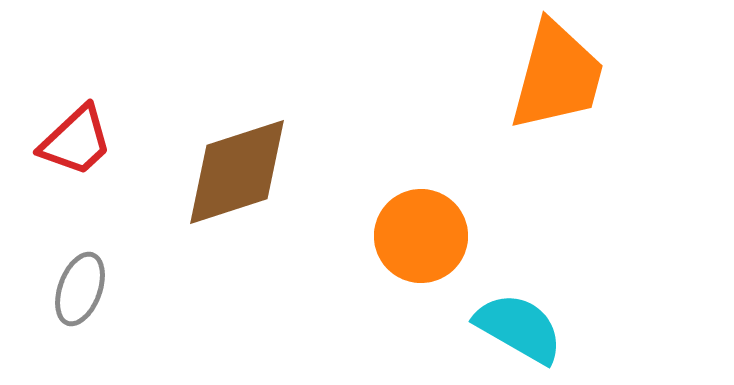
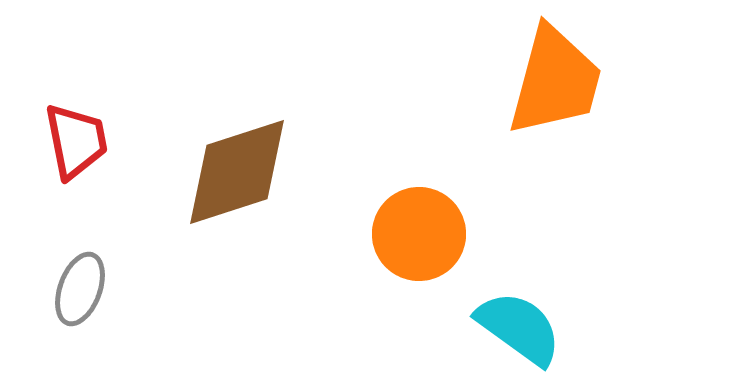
orange trapezoid: moved 2 px left, 5 px down
red trapezoid: rotated 58 degrees counterclockwise
orange circle: moved 2 px left, 2 px up
cyan semicircle: rotated 6 degrees clockwise
